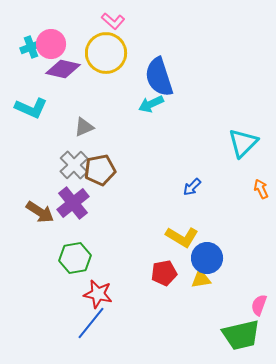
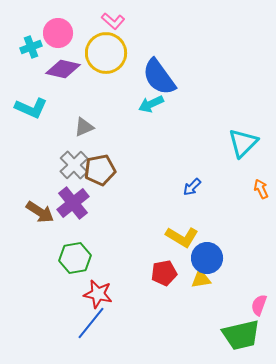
pink circle: moved 7 px right, 11 px up
blue semicircle: rotated 18 degrees counterclockwise
